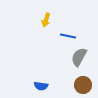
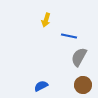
blue line: moved 1 px right
blue semicircle: rotated 144 degrees clockwise
